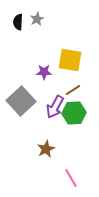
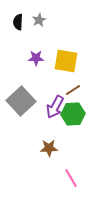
gray star: moved 2 px right, 1 px down
yellow square: moved 4 px left, 1 px down
purple star: moved 8 px left, 14 px up
green hexagon: moved 1 px left, 1 px down
brown star: moved 3 px right, 1 px up; rotated 24 degrees clockwise
